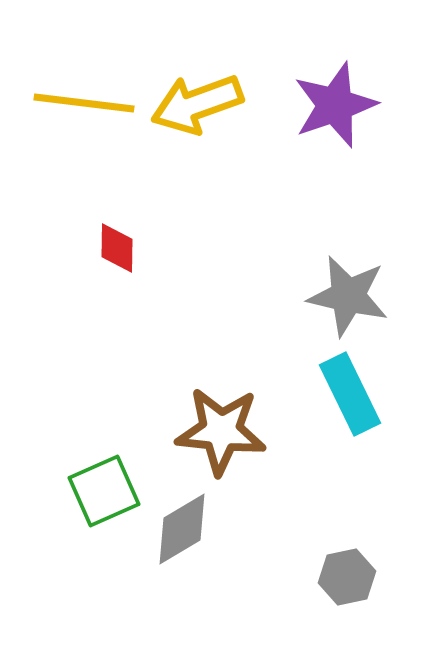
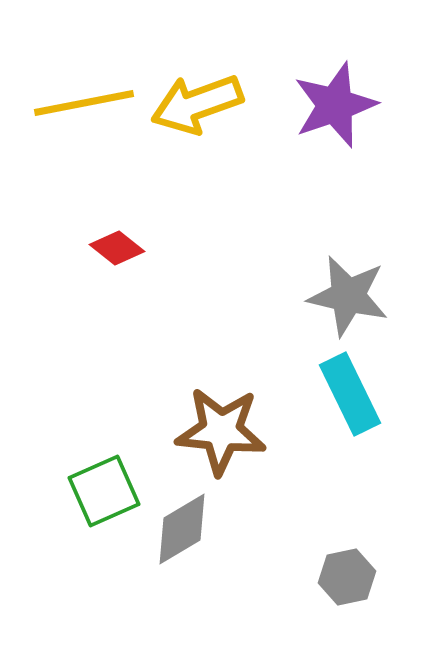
yellow line: rotated 18 degrees counterclockwise
red diamond: rotated 52 degrees counterclockwise
